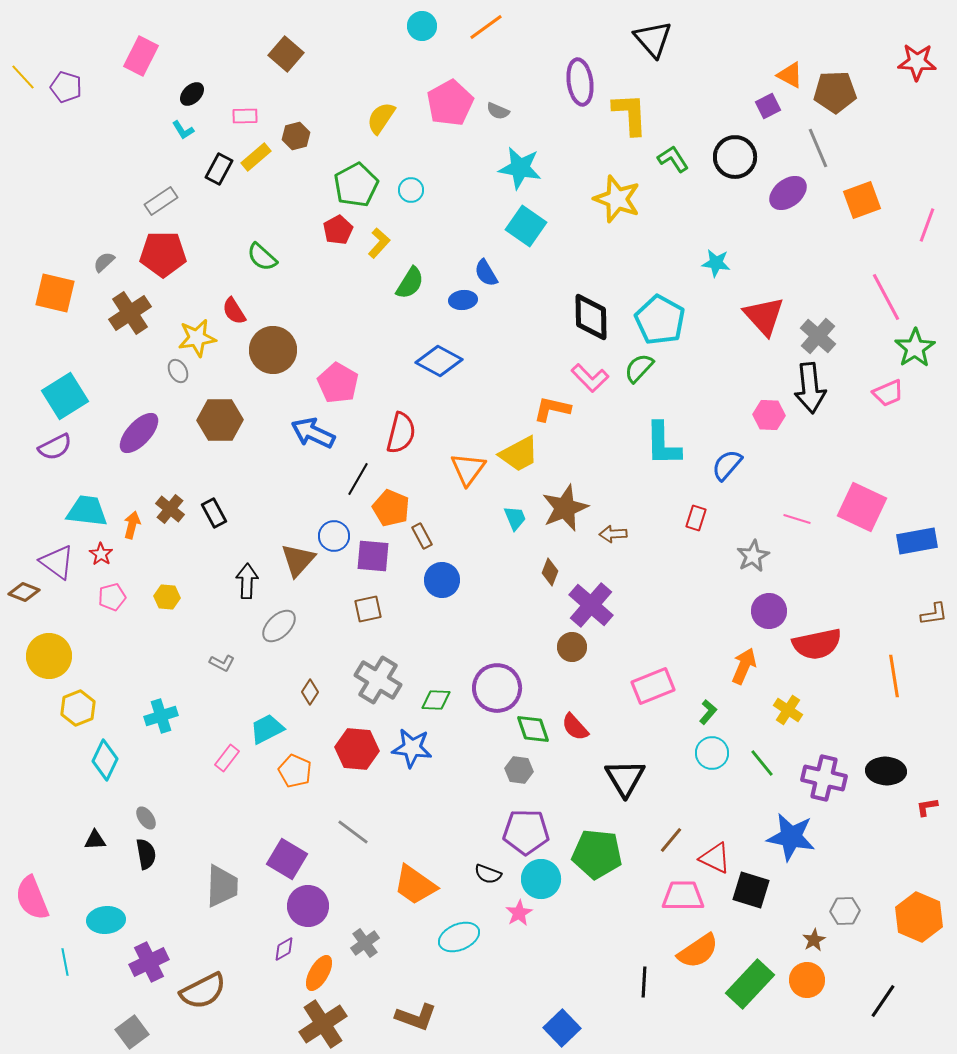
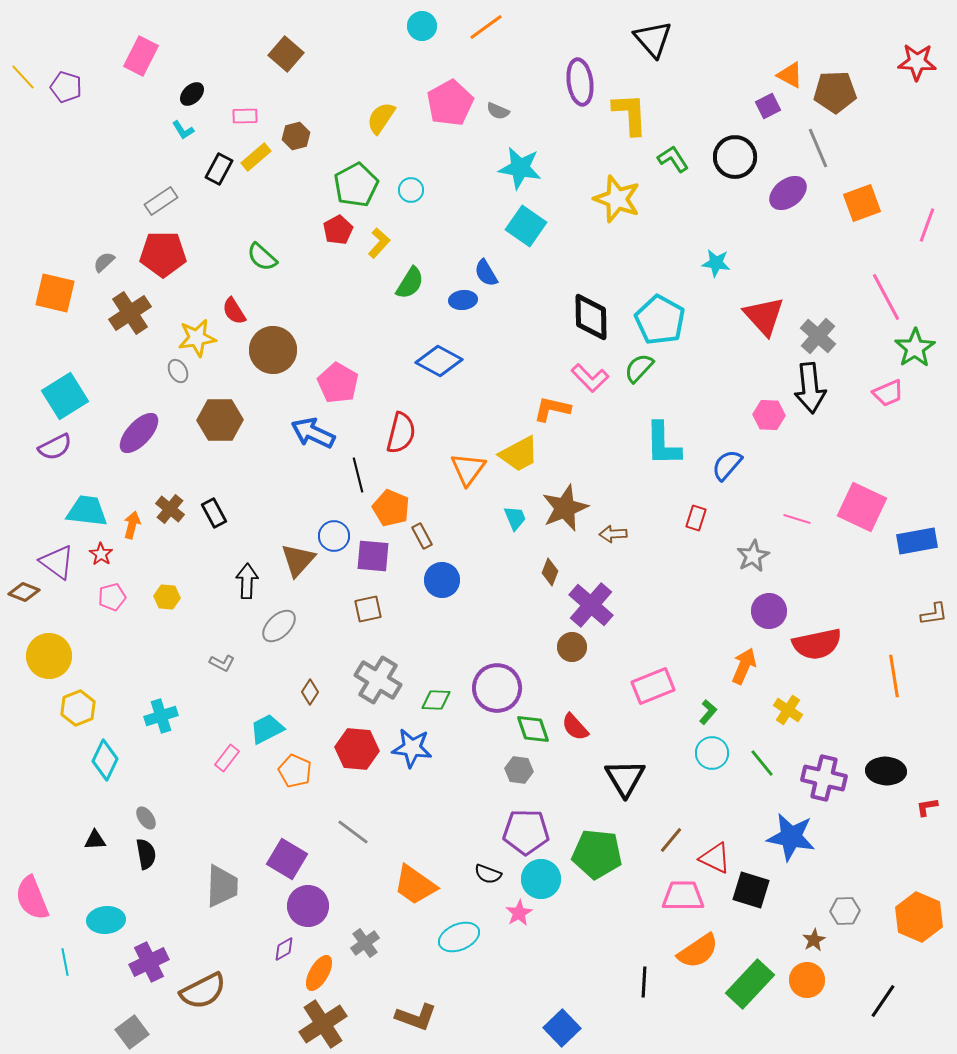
orange square at (862, 200): moved 3 px down
black line at (358, 479): moved 4 px up; rotated 44 degrees counterclockwise
